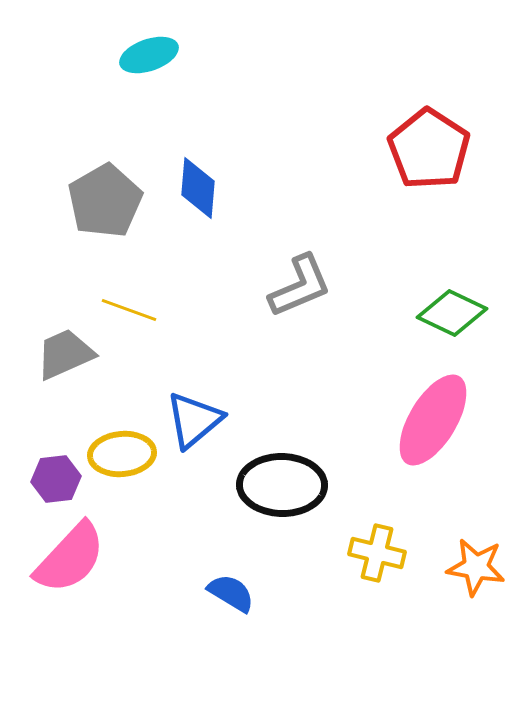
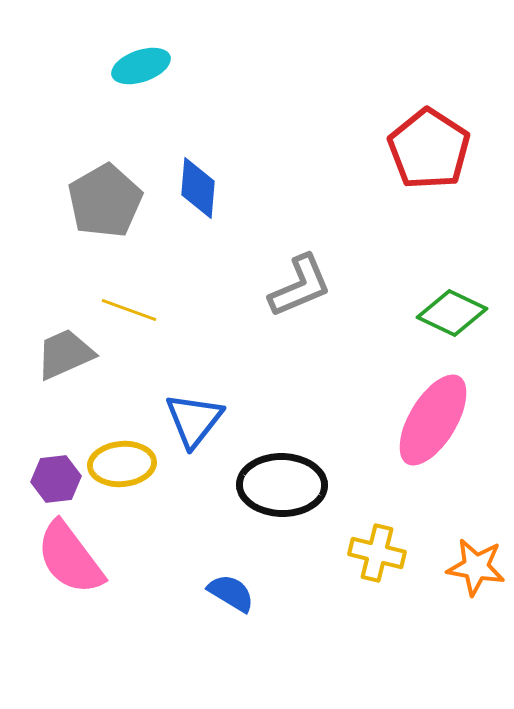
cyan ellipse: moved 8 px left, 11 px down
blue triangle: rotated 12 degrees counterclockwise
yellow ellipse: moved 10 px down
pink semicircle: rotated 100 degrees clockwise
